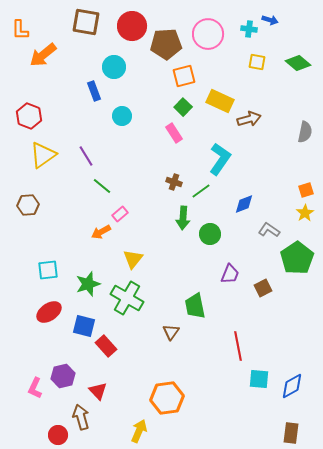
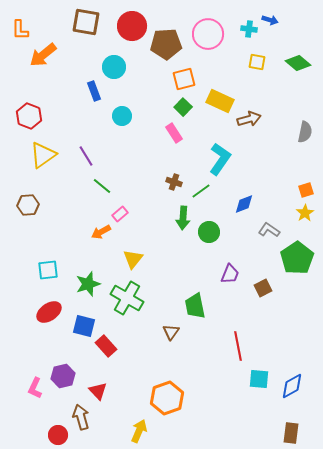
orange square at (184, 76): moved 3 px down
green circle at (210, 234): moved 1 px left, 2 px up
orange hexagon at (167, 398): rotated 12 degrees counterclockwise
